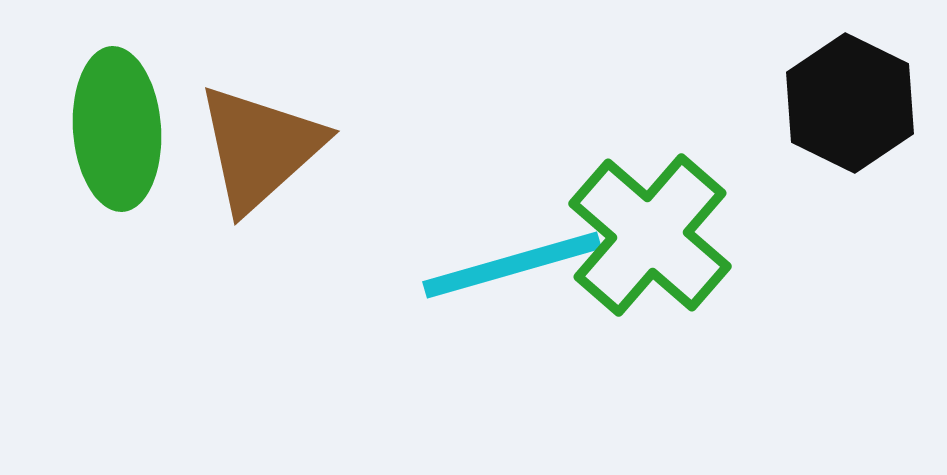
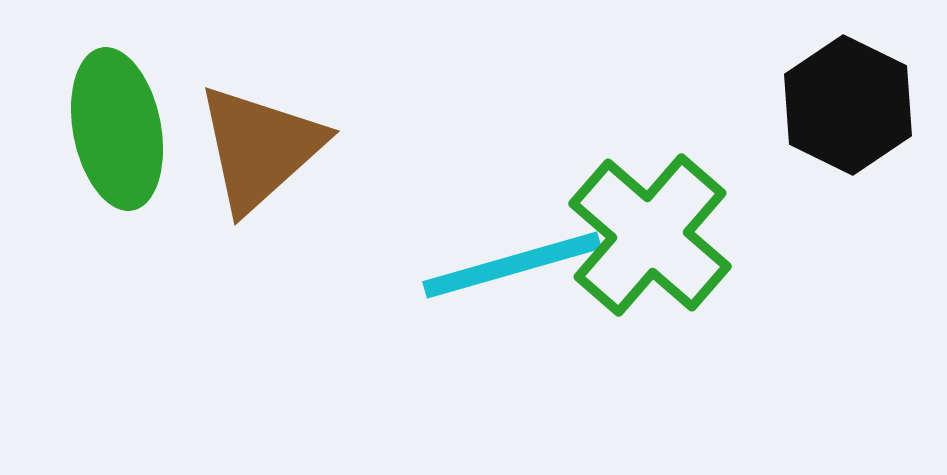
black hexagon: moved 2 px left, 2 px down
green ellipse: rotated 7 degrees counterclockwise
